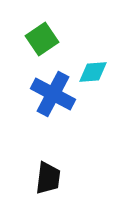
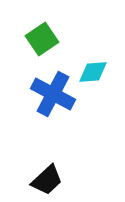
black trapezoid: moved 1 px left, 2 px down; rotated 40 degrees clockwise
